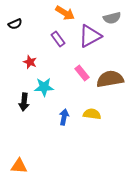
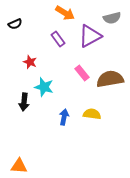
cyan star: rotated 18 degrees clockwise
